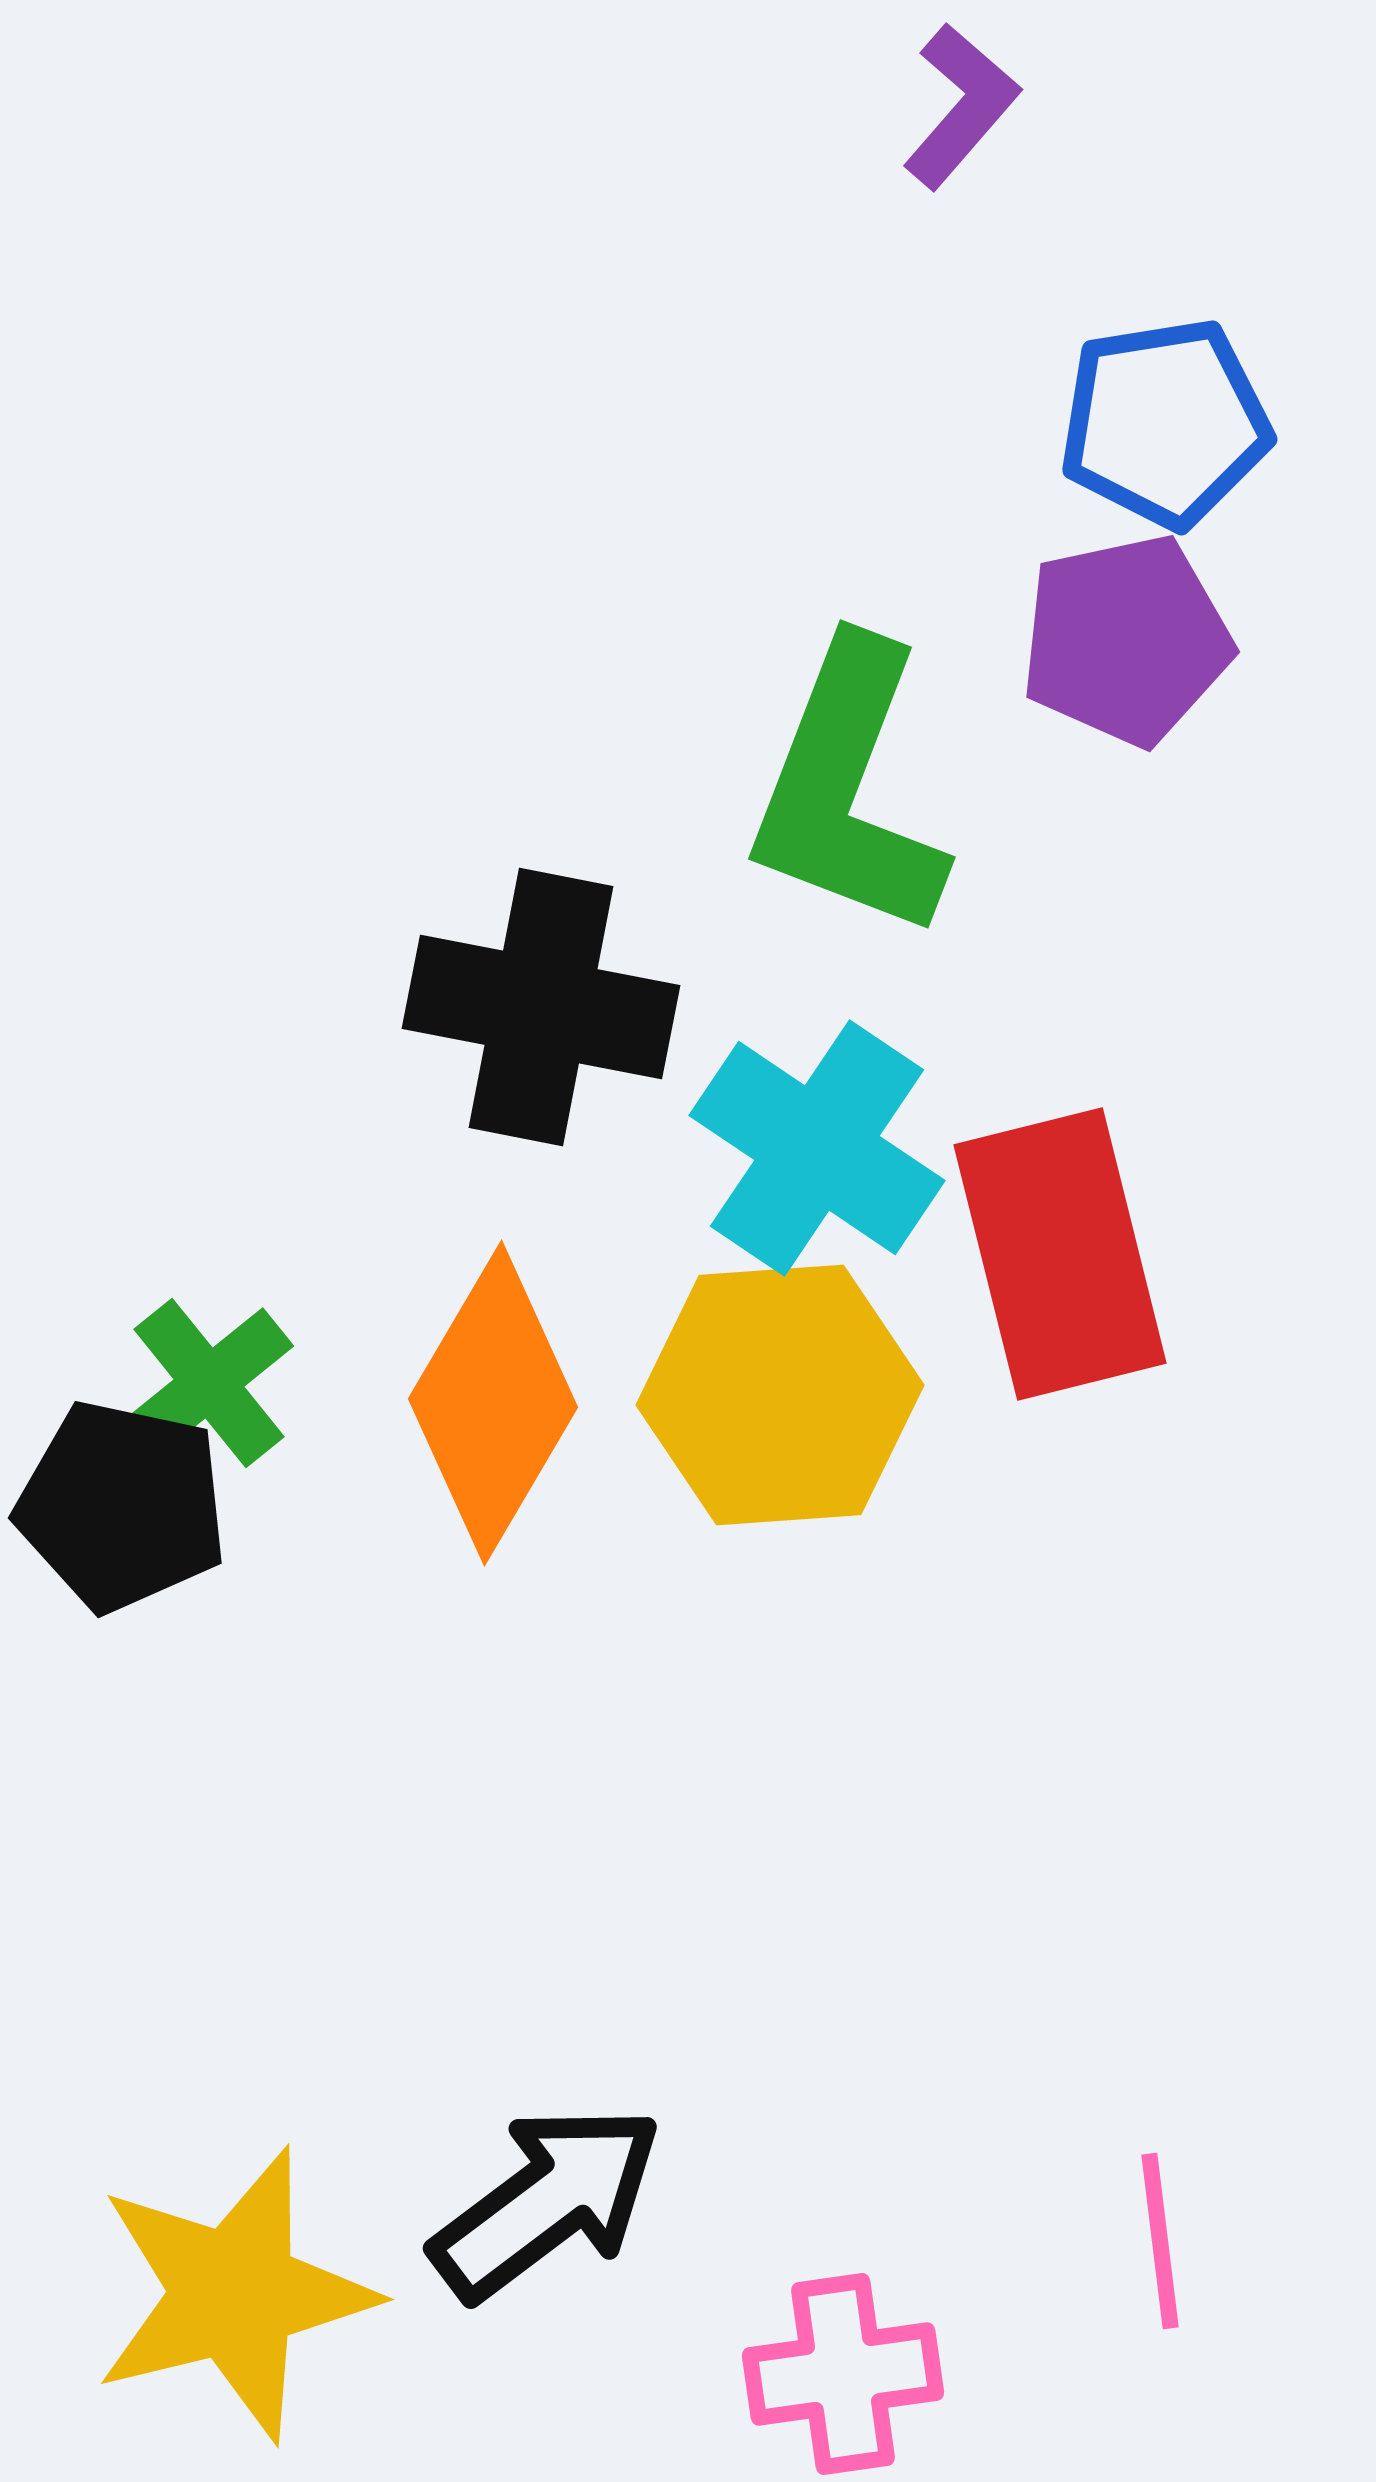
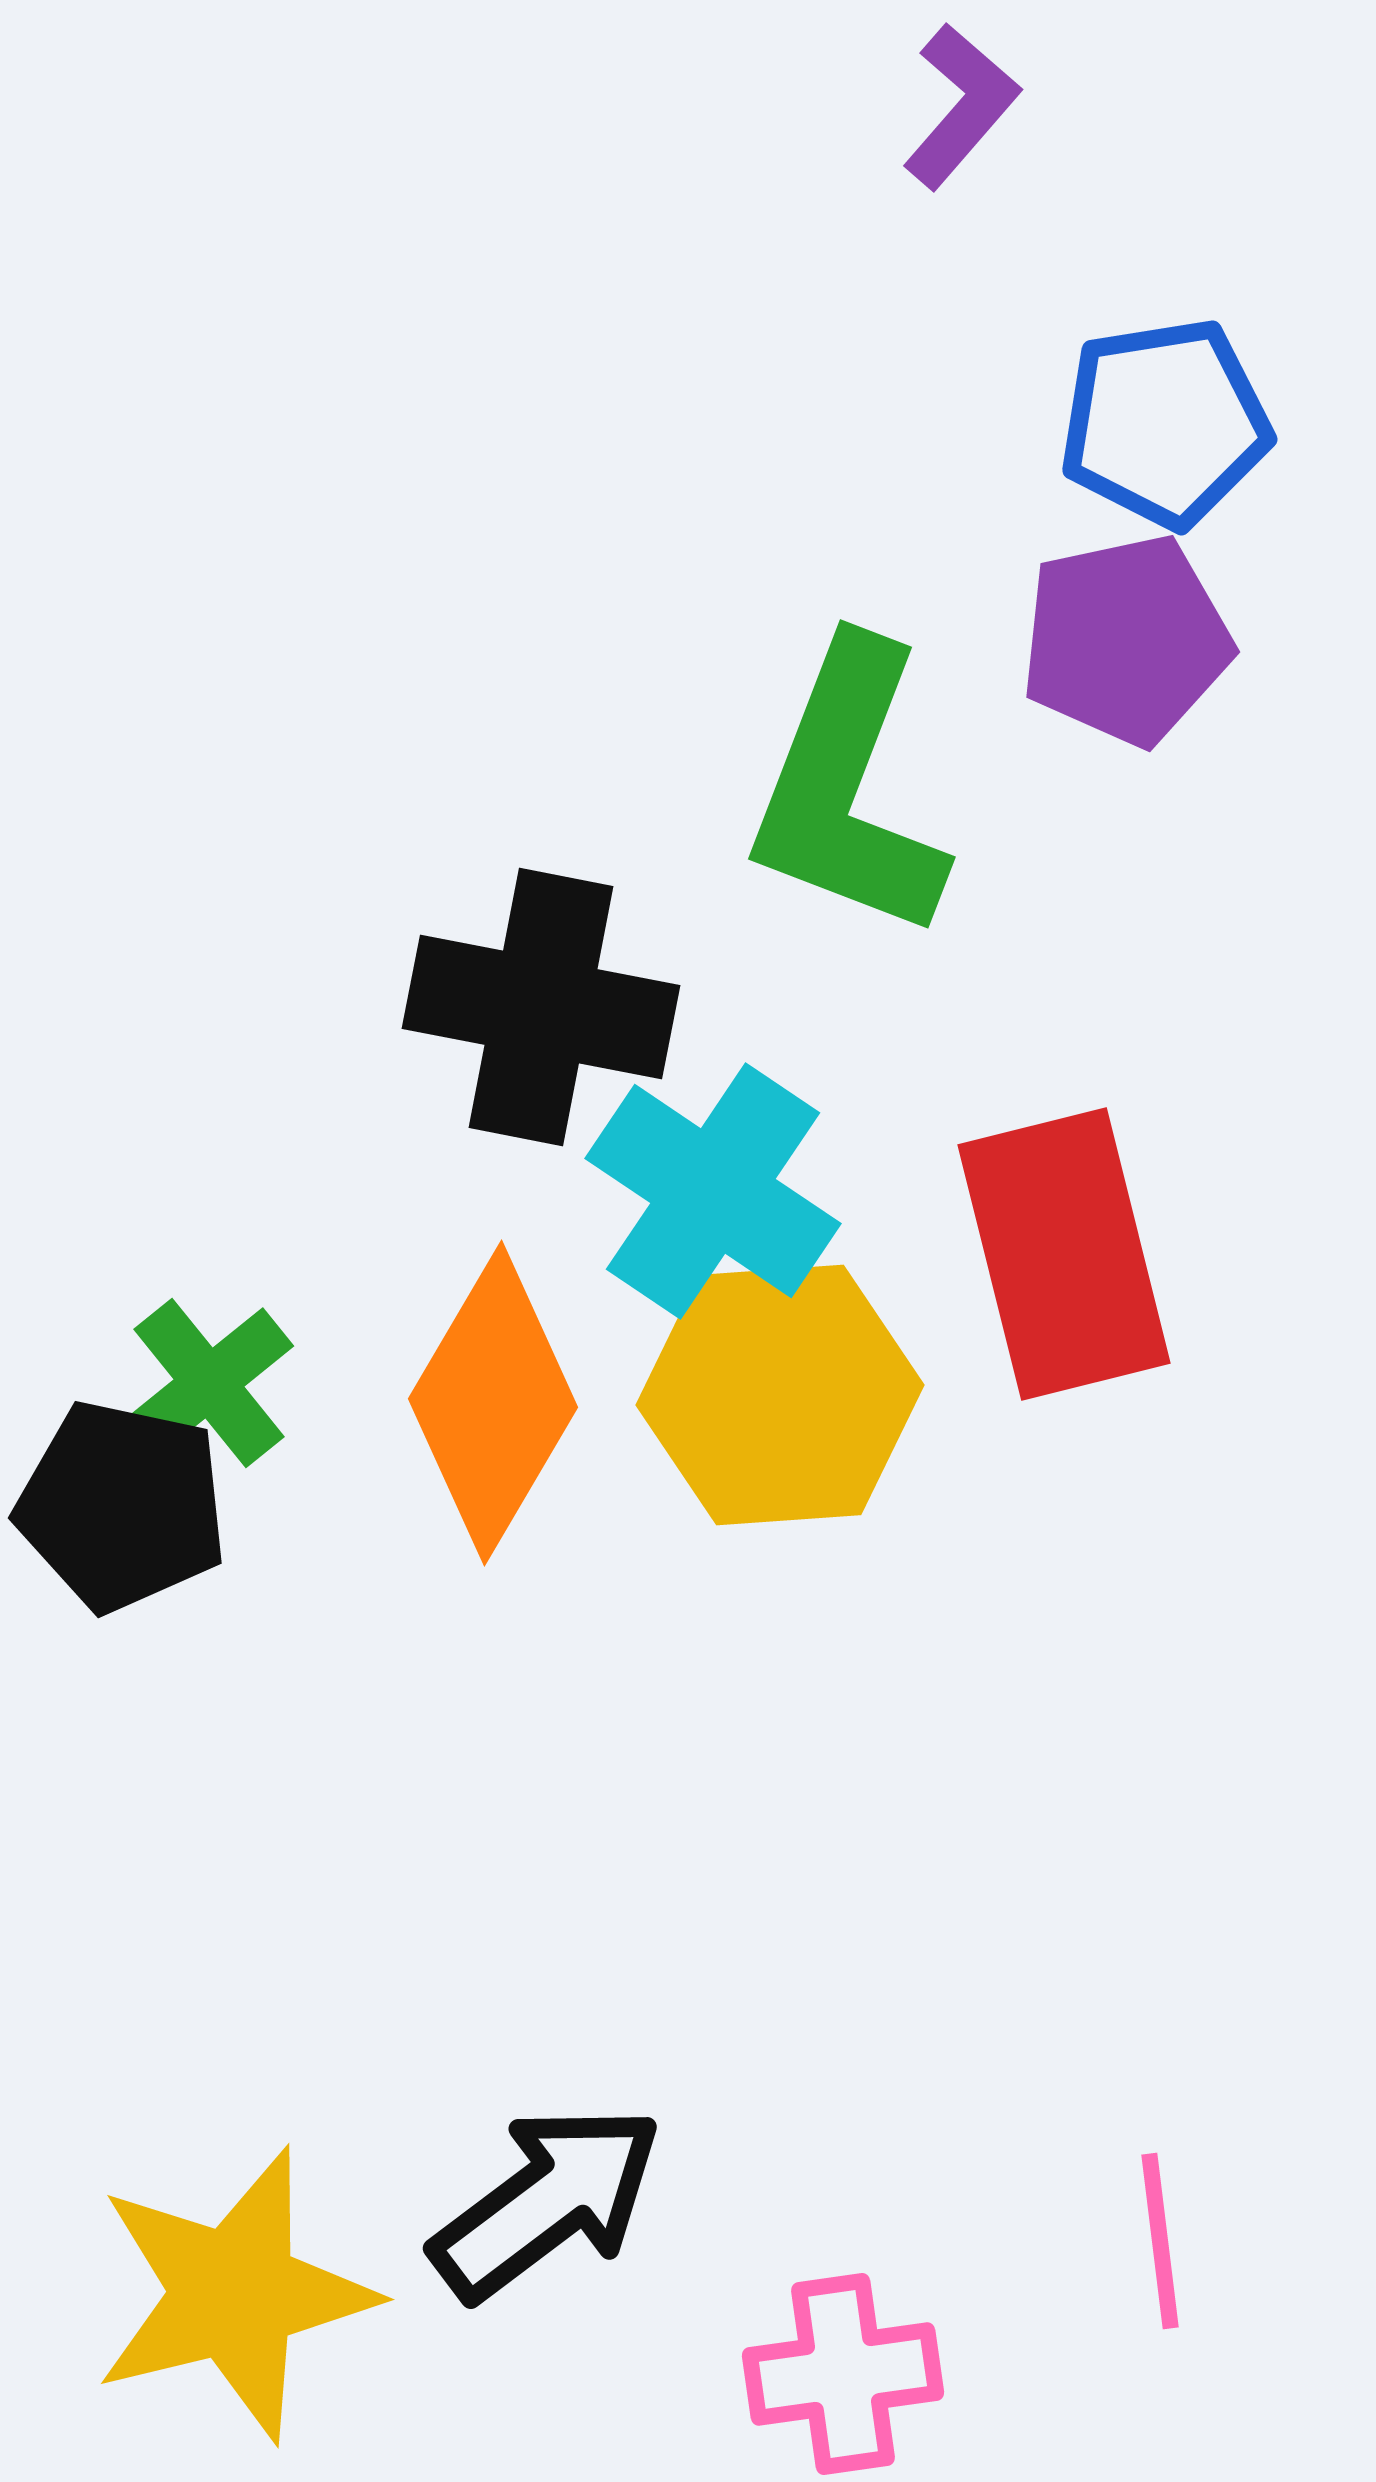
cyan cross: moved 104 px left, 43 px down
red rectangle: moved 4 px right
